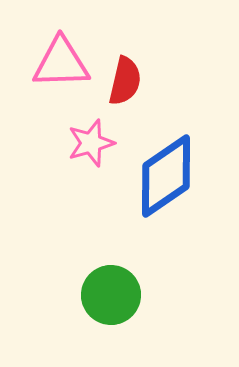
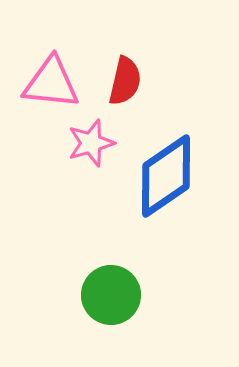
pink triangle: moved 10 px left, 20 px down; rotated 8 degrees clockwise
